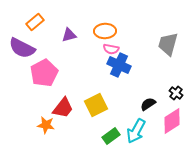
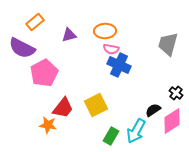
black semicircle: moved 5 px right, 6 px down
orange star: moved 2 px right
green rectangle: rotated 24 degrees counterclockwise
